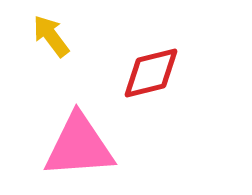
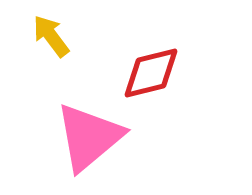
pink triangle: moved 10 px right, 9 px up; rotated 36 degrees counterclockwise
